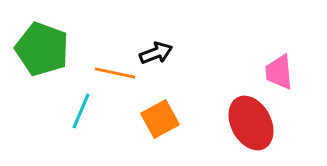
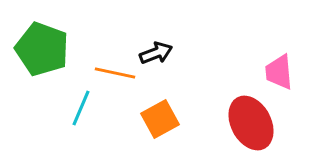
cyan line: moved 3 px up
